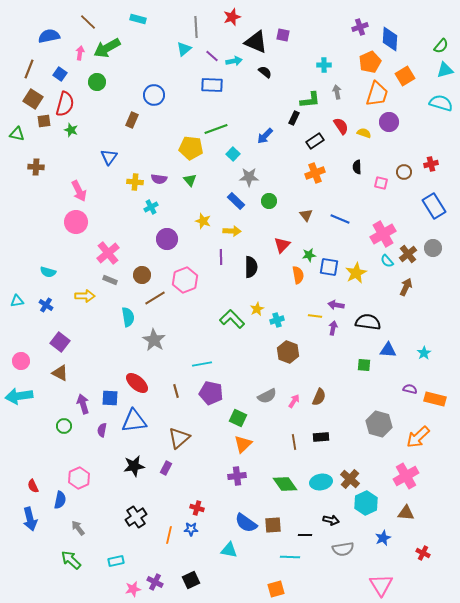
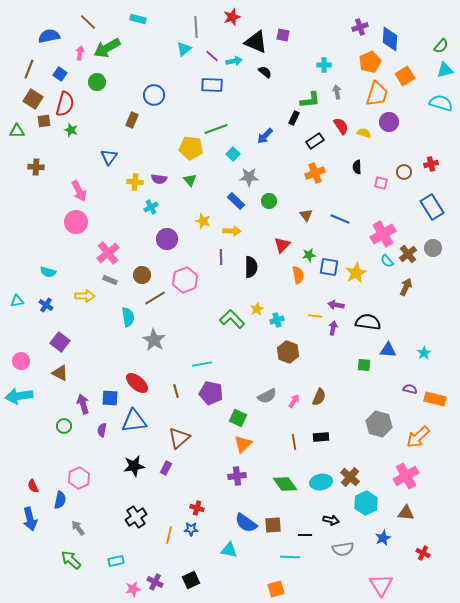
green triangle at (17, 134): moved 3 px up; rotated 14 degrees counterclockwise
blue rectangle at (434, 206): moved 2 px left, 1 px down
brown cross at (350, 479): moved 2 px up
